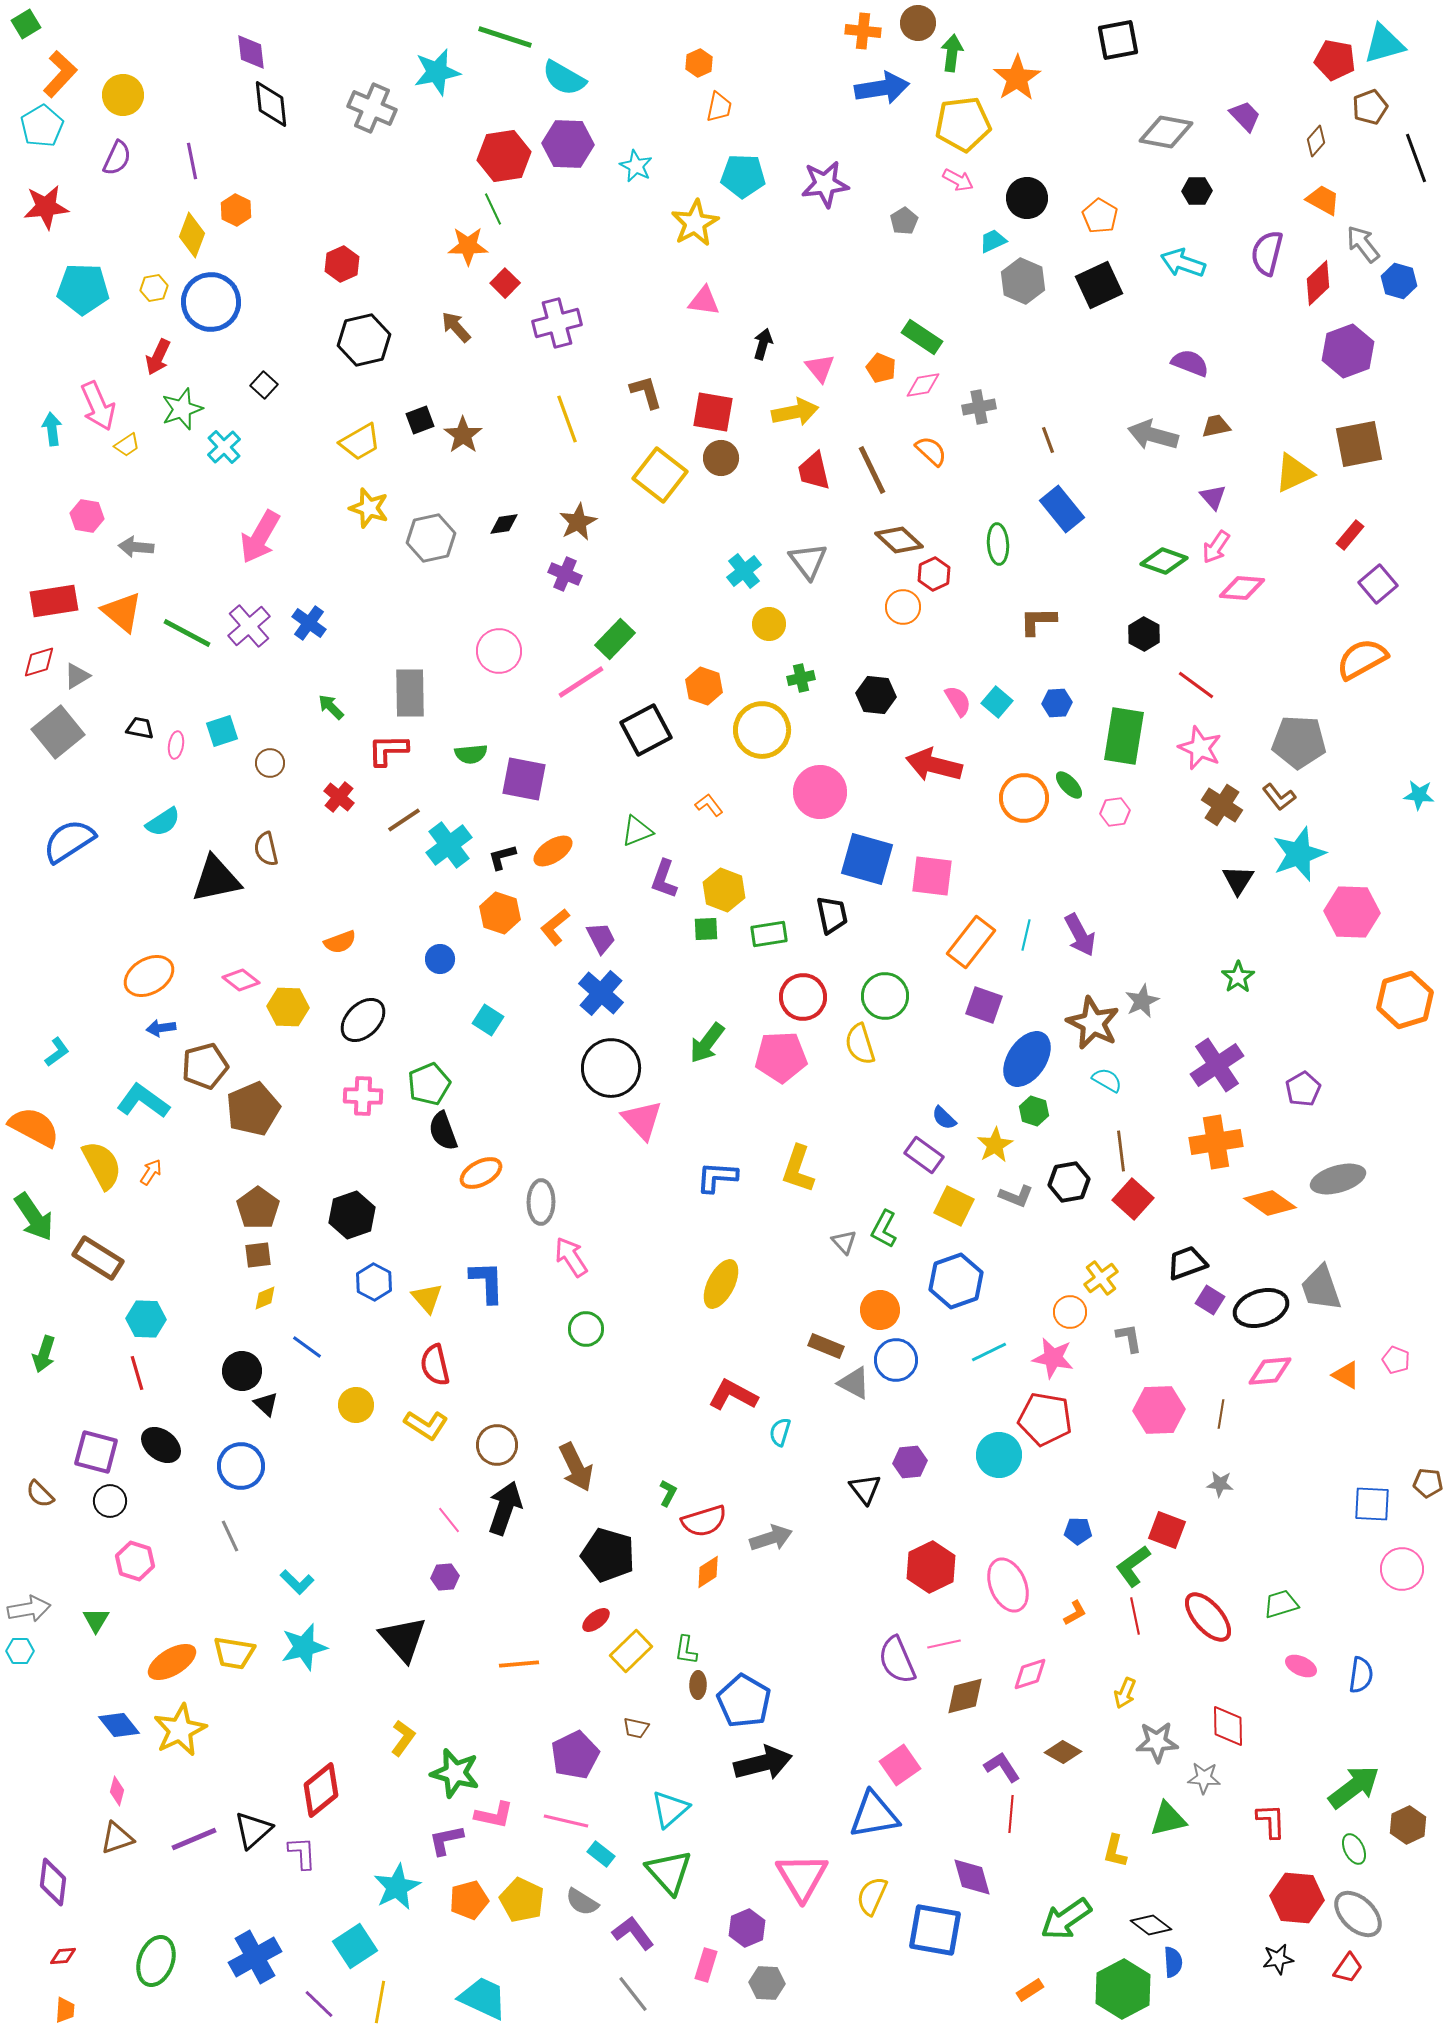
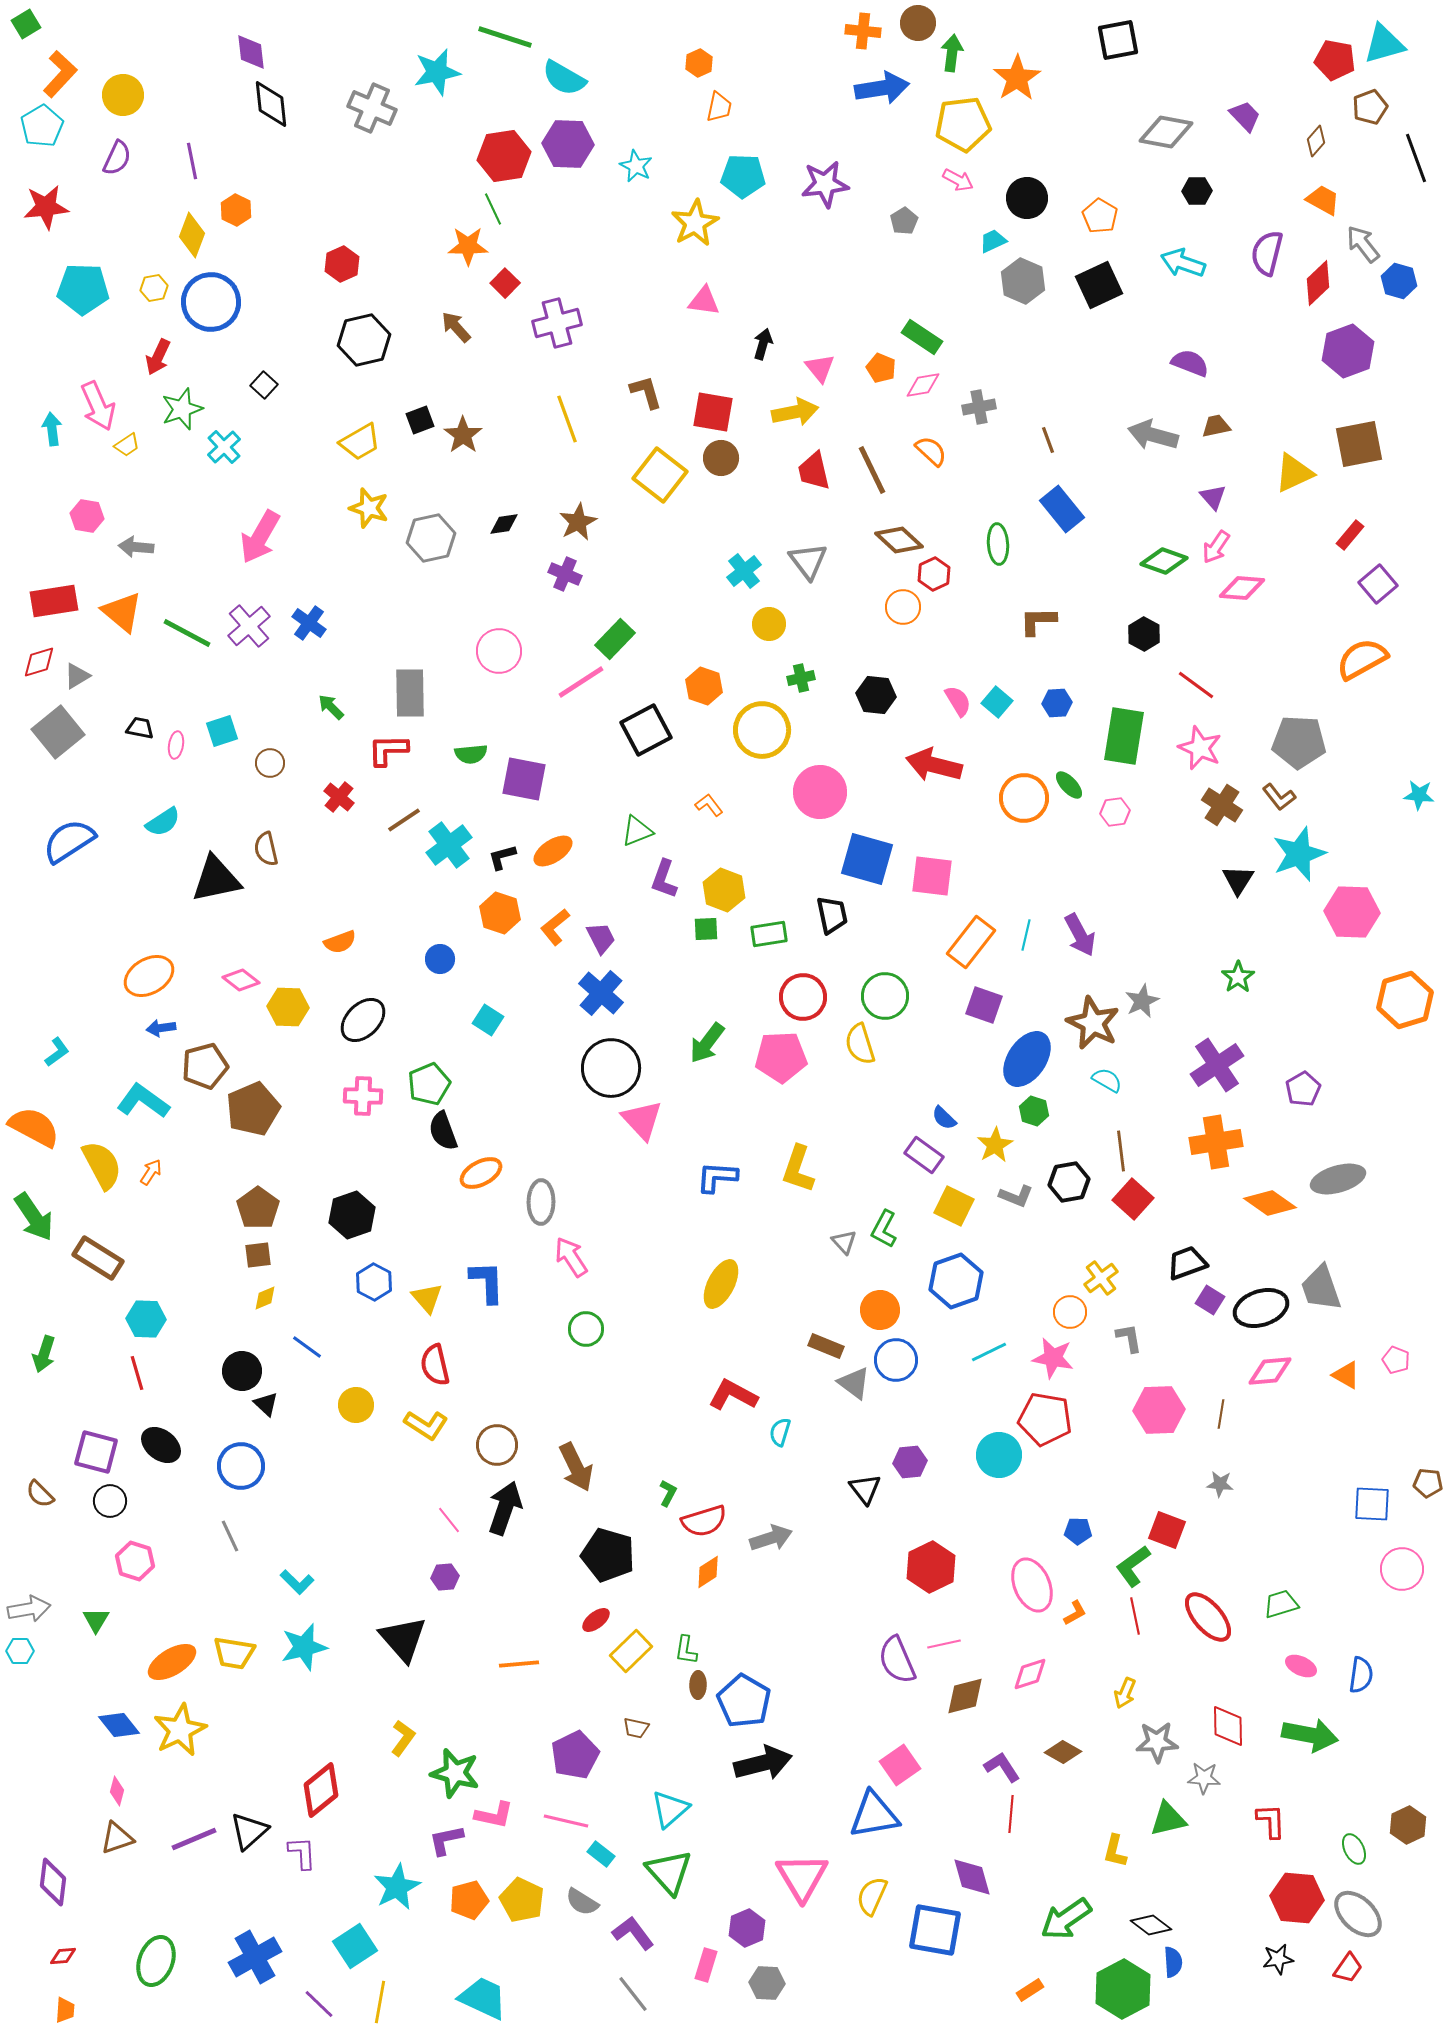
gray triangle at (854, 1383): rotated 9 degrees clockwise
pink ellipse at (1008, 1585): moved 24 px right
green arrow at (1354, 1787): moved 44 px left, 52 px up; rotated 48 degrees clockwise
black triangle at (253, 1830): moved 4 px left, 1 px down
